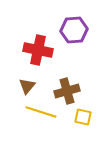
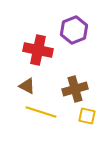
purple hexagon: rotated 16 degrees counterclockwise
brown triangle: rotated 42 degrees counterclockwise
brown cross: moved 8 px right, 2 px up
yellow square: moved 4 px right, 1 px up
